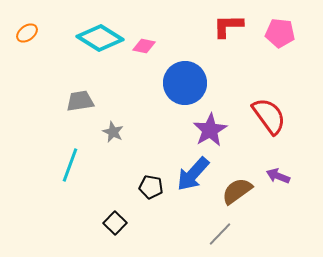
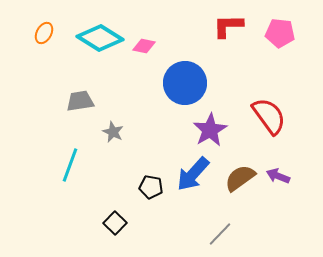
orange ellipse: moved 17 px right; rotated 25 degrees counterclockwise
brown semicircle: moved 3 px right, 13 px up
